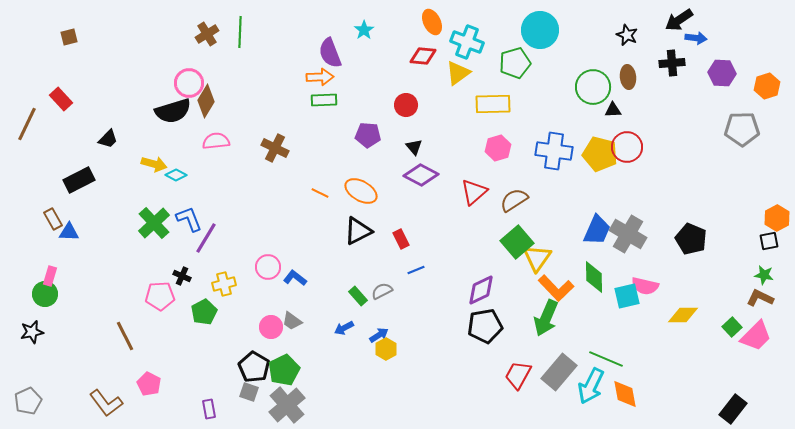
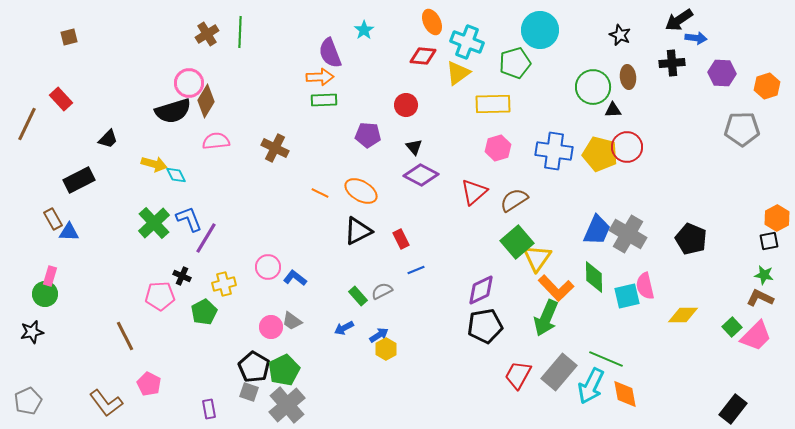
black star at (627, 35): moved 7 px left
cyan diamond at (176, 175): rotated 35 degrees clockwise
pink semicircle at (645, 286): rotated 64 degrees clockwise
